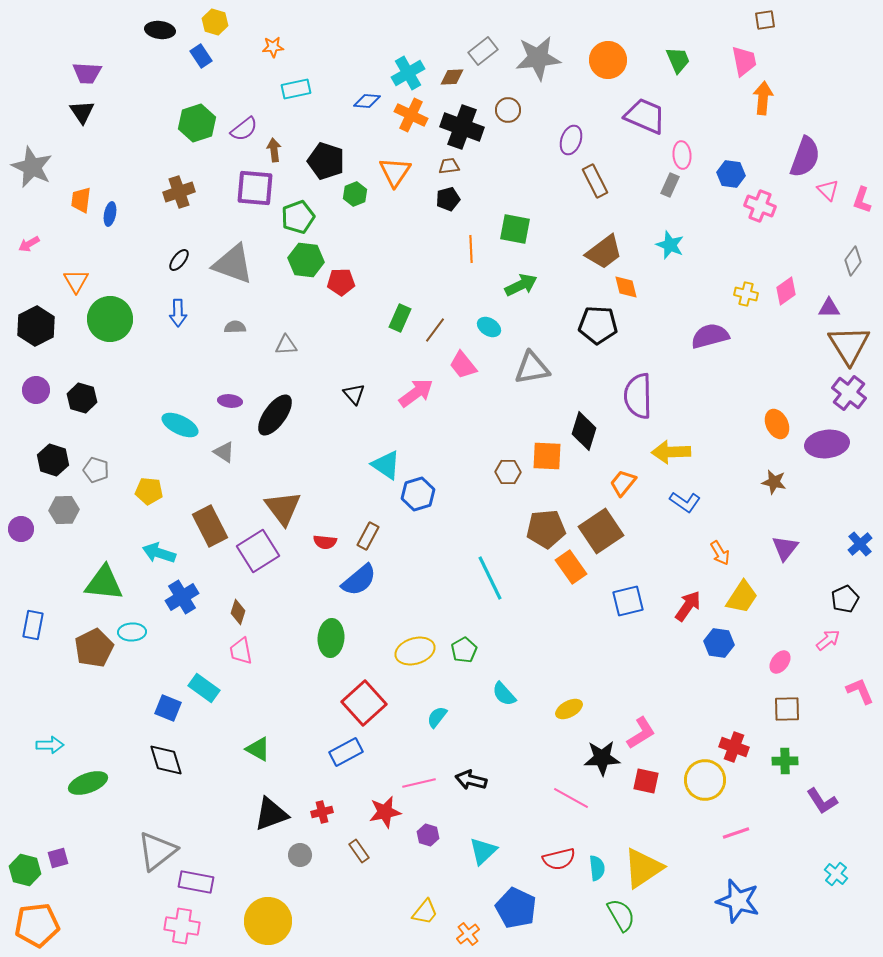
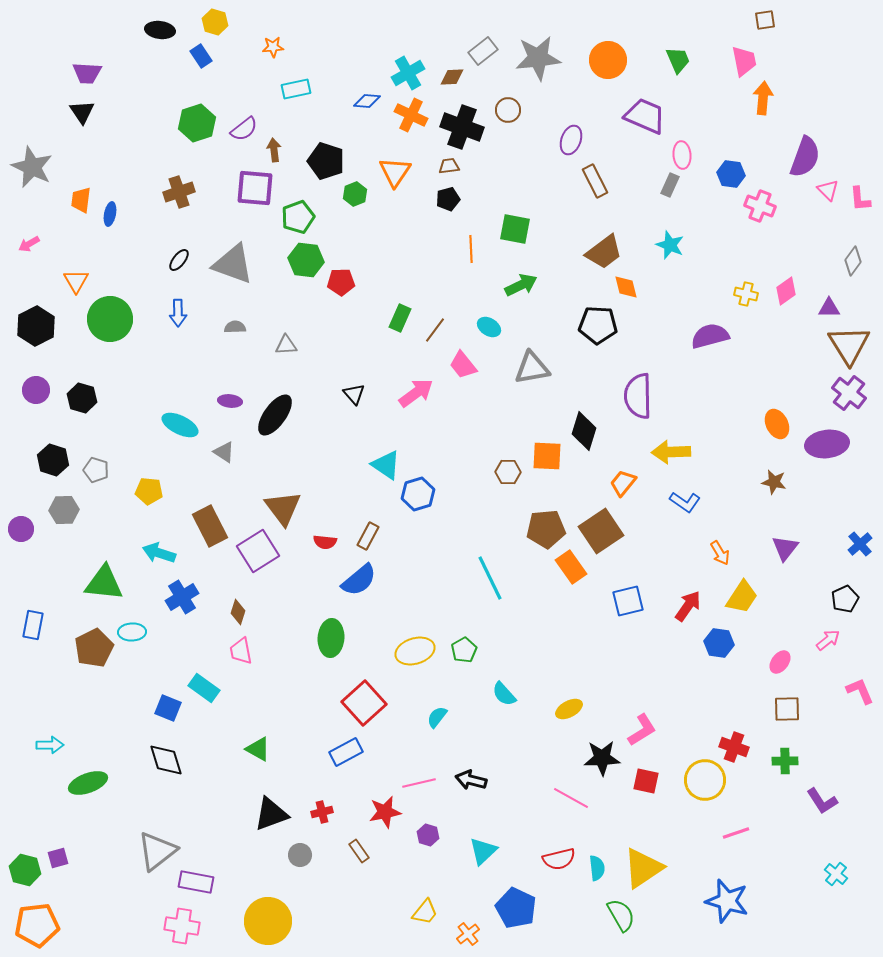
pink L-shape at (862, 200): moved 2 px left, 1 px up; rotated 24 degrees counterclockwise
pink L-shape at (641, 733): moved 1 px right, 3 px up
blue star at (738, 901): moved 11 px left
